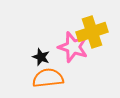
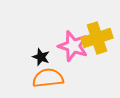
yellow cross: moved 5 px right, 6 px down
pink star: moved 1 px up
